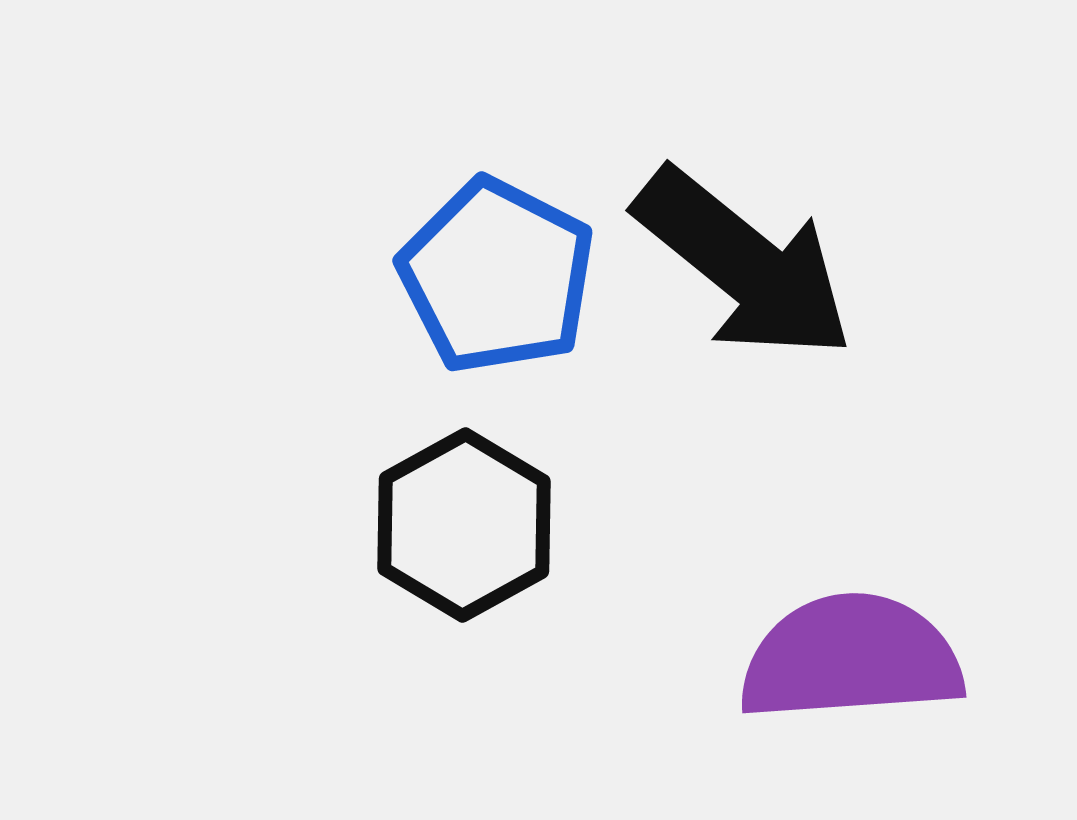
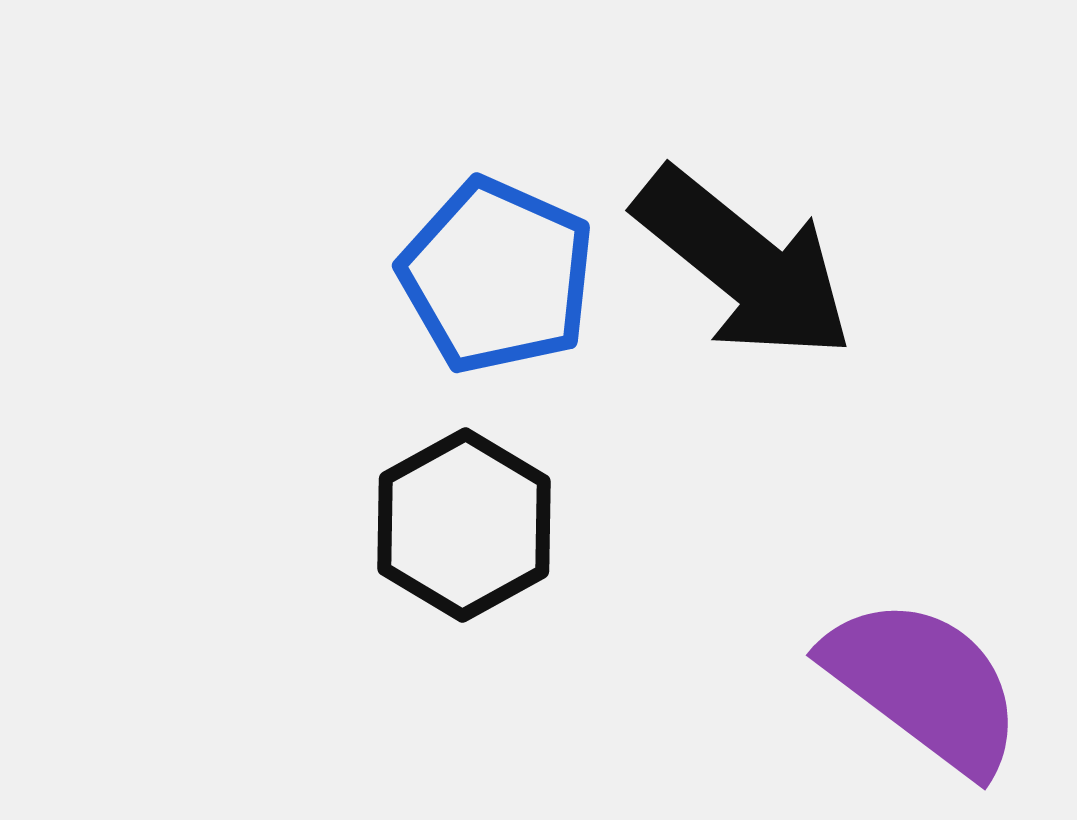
blue pentagon: rotated 3 degrees counterclockwise
purple semicircle: moved 73 px right, 27 px down; rotated 41 degrees clockwise
